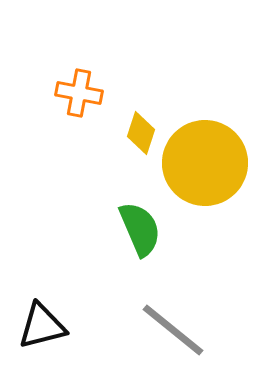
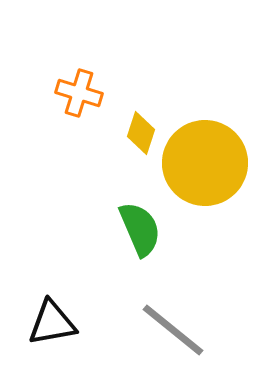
orange cross: rotated 6 degrees clockwise
black triangle: moved 10 px right, 3 px up; rotated 4 degrees clockwise
